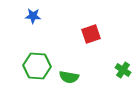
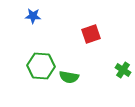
green hexagon: moved 4 px right
